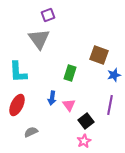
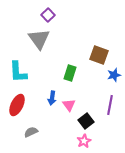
purple square: rotated 24 degrees counterclockwise
